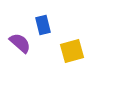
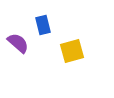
purple semicircle: moved 2 px left
